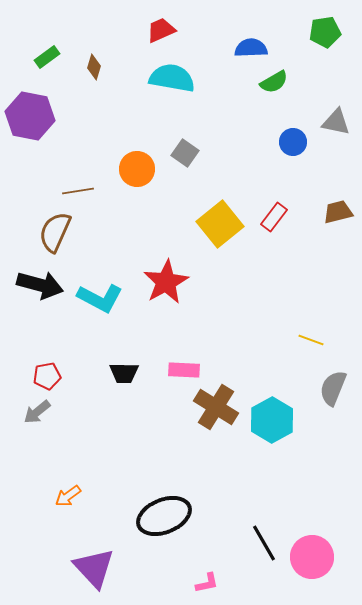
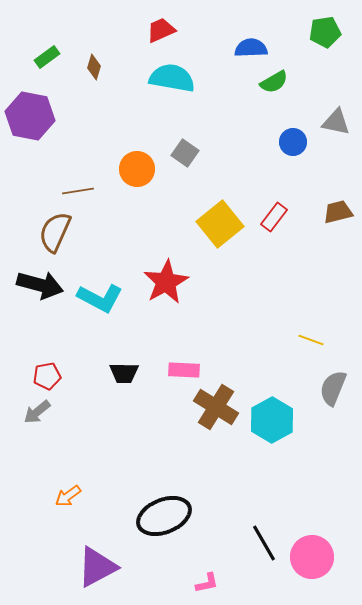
purple triangle: moved 3 px right, 1 px up; rotated 45 degrees clockwise
